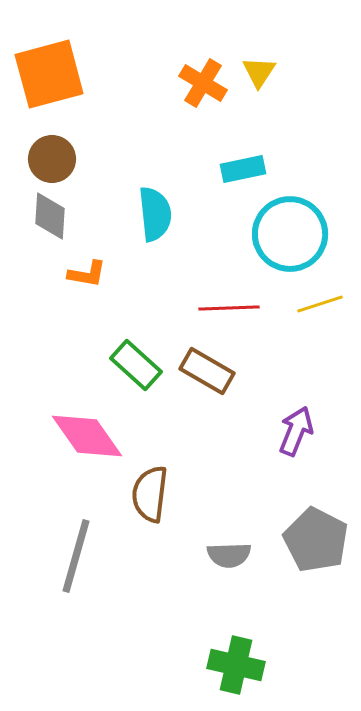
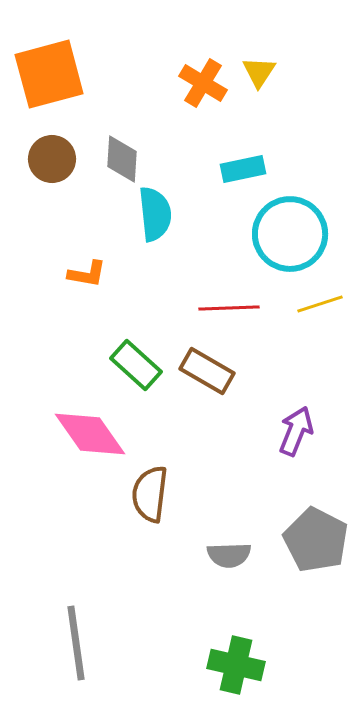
gray diamond: moved 72 px right, 57 px up
pink diamond: moved 3 px right, 2 px up
gray line: moved 87 px down; rotated 24 degrees counterclockwise
